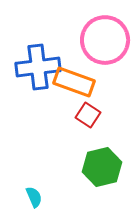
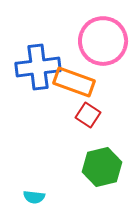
pink circle: moved 2 px left, 1 px down
cyan semicircle: rotated 120 degrees clockwise
